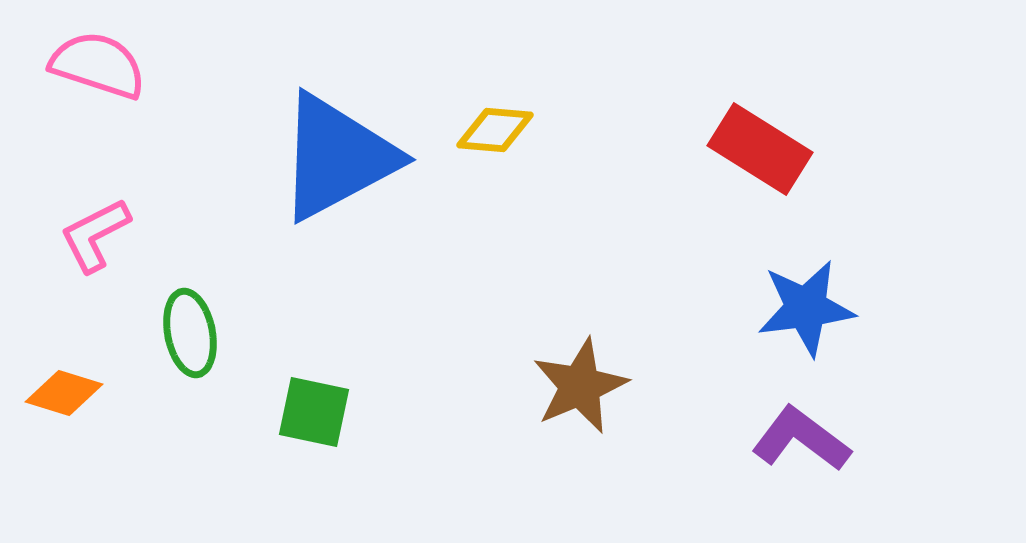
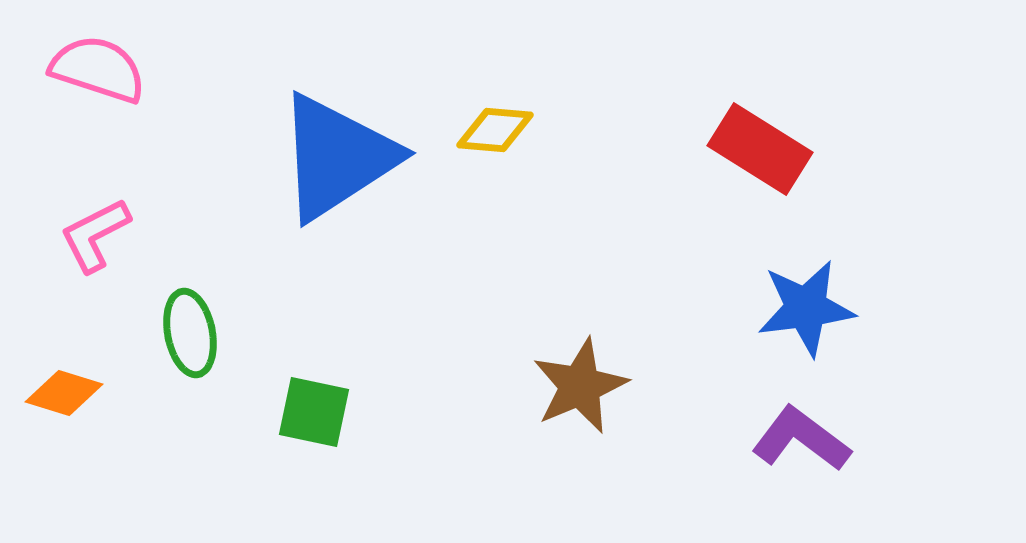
pink semicircle: moved 4 px down
blue triangle: rotated 5 degrees counterclockwise
